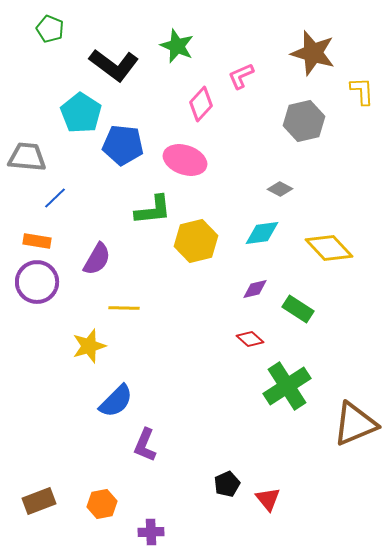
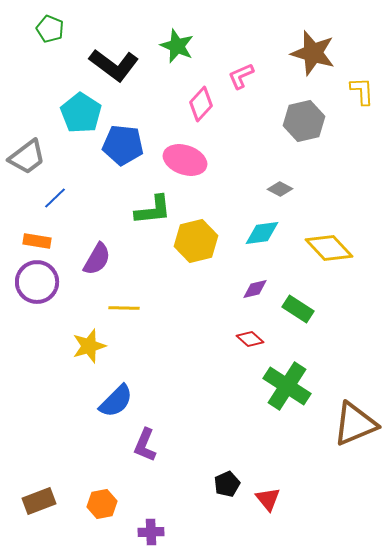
gray trapezoid: rotated 138 degrees clockwise
green cross: rotated 24 degrees counterclockwise
